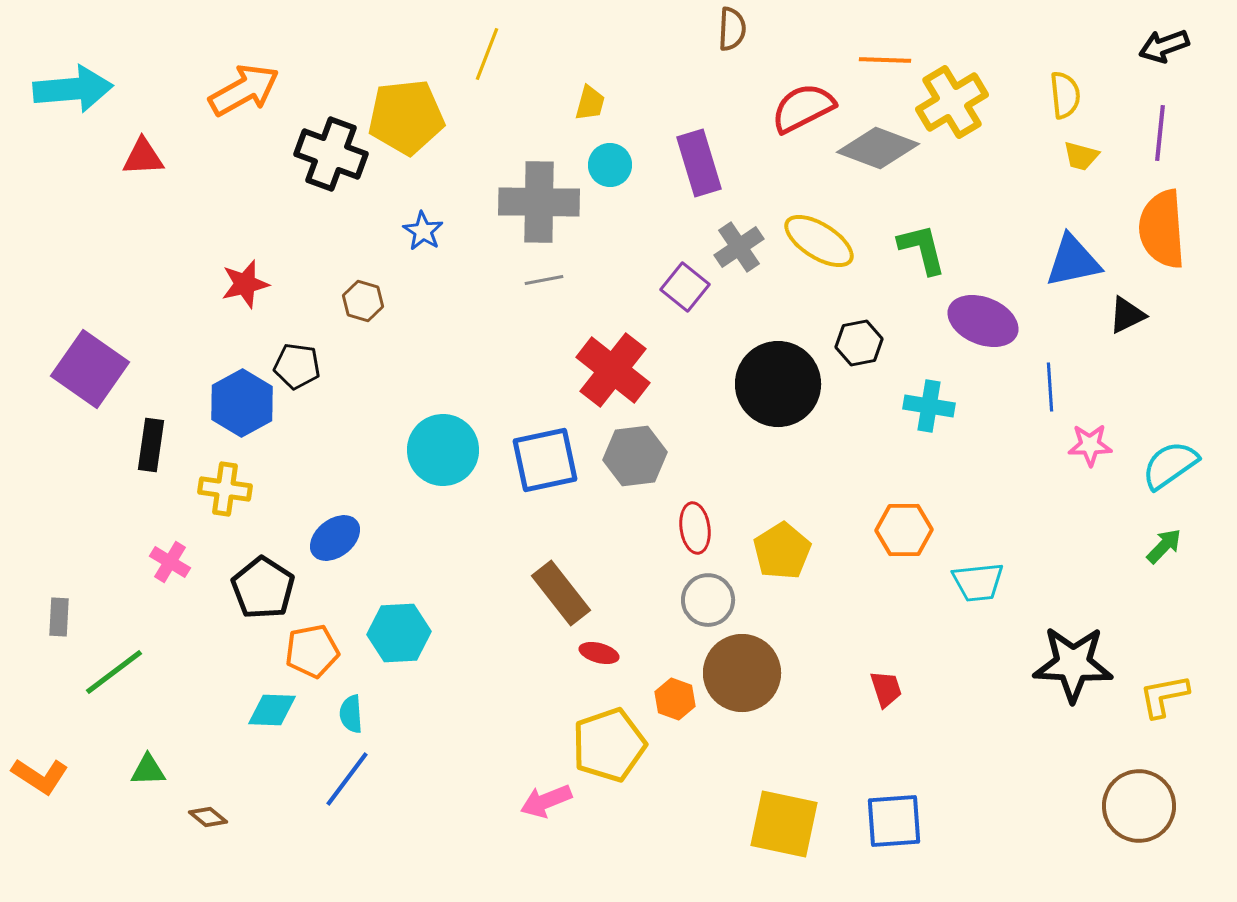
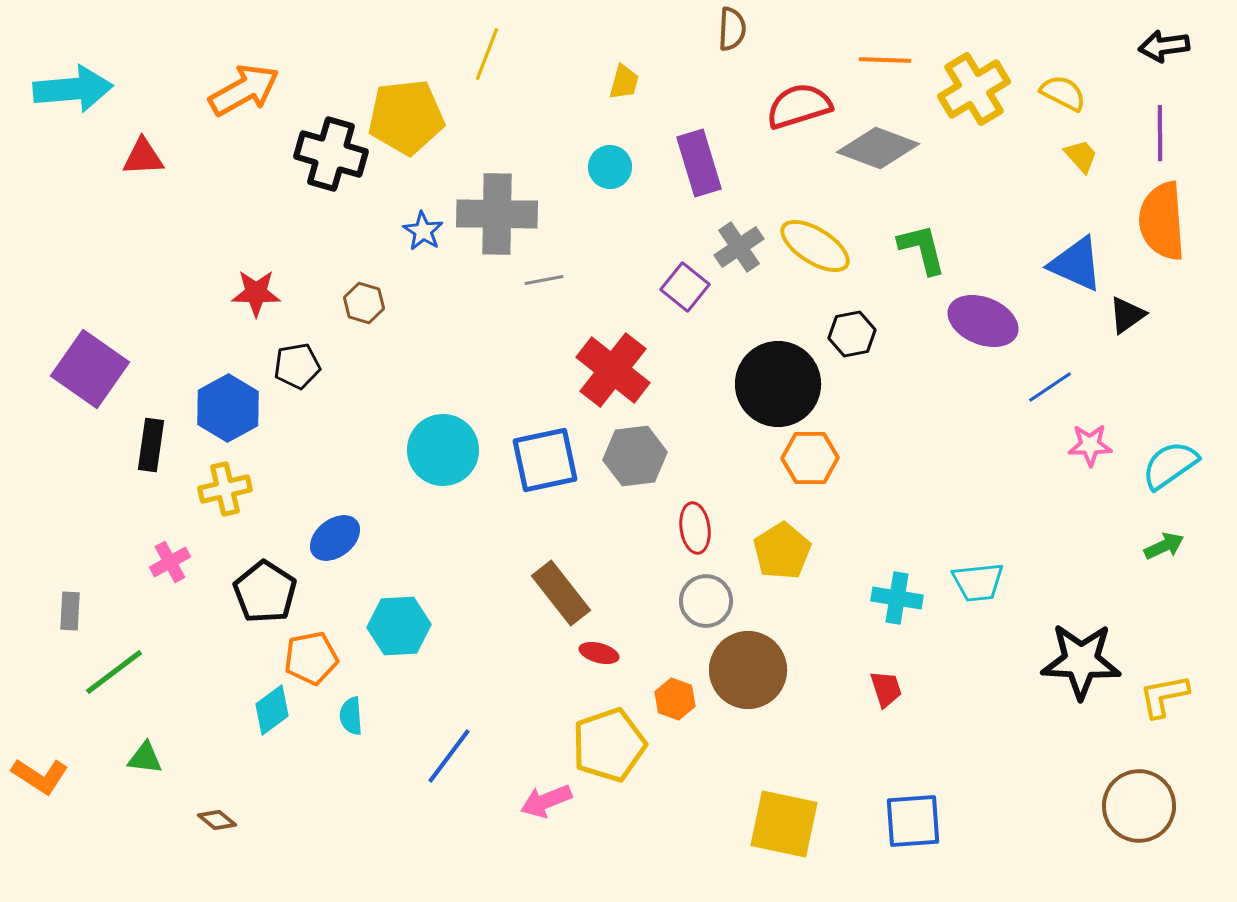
black arrow at (1164, 46): rotated 12 degrees clockwise
yellow semicircle at (1065, 95): moved 2 px left, 2 px up; rotated 57 degrees counterclockwise
yellow cross at (952, 102): moved 22 px right, 13 px up
yellow trapezoid at (590, 103): moved 34 px right, 21 px up
red semicircle at (803, 108): moved 4 px left, 2 px up; rotated 10 degrees clockwise
purple line at (1160, 133): rotated 6 degrees counterclockwise
black cross at (331, 154): rotated 4 degrees counterclockwise
yellow trapezoid at (1081, 156): rotated 147 degrees counterclockwise
cyan circle at (610, 165): moved 2 px down
gray cross at (539, 202): moved 42 px left, 12 px down
orange semicircle at (1162, 229): moved 8 px up
yellow ellipse at (819, 241): moved 4 px left, 5 px down
blue triangle at (1073, 261): moved 3 px right, 3 px down; rotated 36 degrees clockwise
red star at (245, 284): moved 11 px right, 9 px down; rotated 15 degrees clockwise
brown hexagon at (363, 301): moved 1 px right, 2 px down
black triangle at (1127, 315): rotated 9 degrees counterclockwise
black hexagon at (859, 343): moved 7 px left, 9 px up
black pentagon at (297, 366): rotated 18 degrees counterclockwise
blue line at (1050, 387): rotated 60 degrees clockwise
blue hexagon at (242, 403): moved 14 px left, 5 px down
cyan cross at (929, 406): moved 32 px left, 192 px down
yellow cross at (225, 489): rotated 21 degrees counterclockwise
orange hexagon at (904, 530): moved 94 px left, 72 px up
green arrow at (1164, 546): rotated 21 degrees clockwise
pink cross at (170, 562): rotated 30 degrees clockwise
black pentagon at (263, 588): moved 2 px right, 4 px down
gray circle at (708, 600): moved 2 px left, 1 px down
gray rectangle at (59, 617): moved 11 px right, 6 px up
cyan hexagon at (399, 633): moved 7 px up
orange pentagon at (312, 651): moved 1 px left, 7 px down
black star at (1073, 664): moved 8 px right, 3 px up
brown circle at (742, 673): moved 6 px right, 3 px up
cyan diamond at (272, 710): rotated 39 degrees counterclockwise
cyan semicircle at (351, 714): moved 2 px down
green triangle at (148, 770): moved 3 px left, 12 px up; rotated 9 degrees clockwise
blue line at (347, 779): moved 102 px right, 23 px up
brown diamond at (208, 817): moved 9 px right, 3 px down
blue square at (894, 821): moved 19 px right
